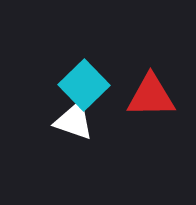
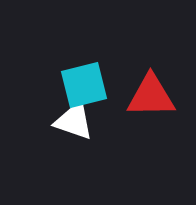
cyan square: rotated 30 degrees clockwise
